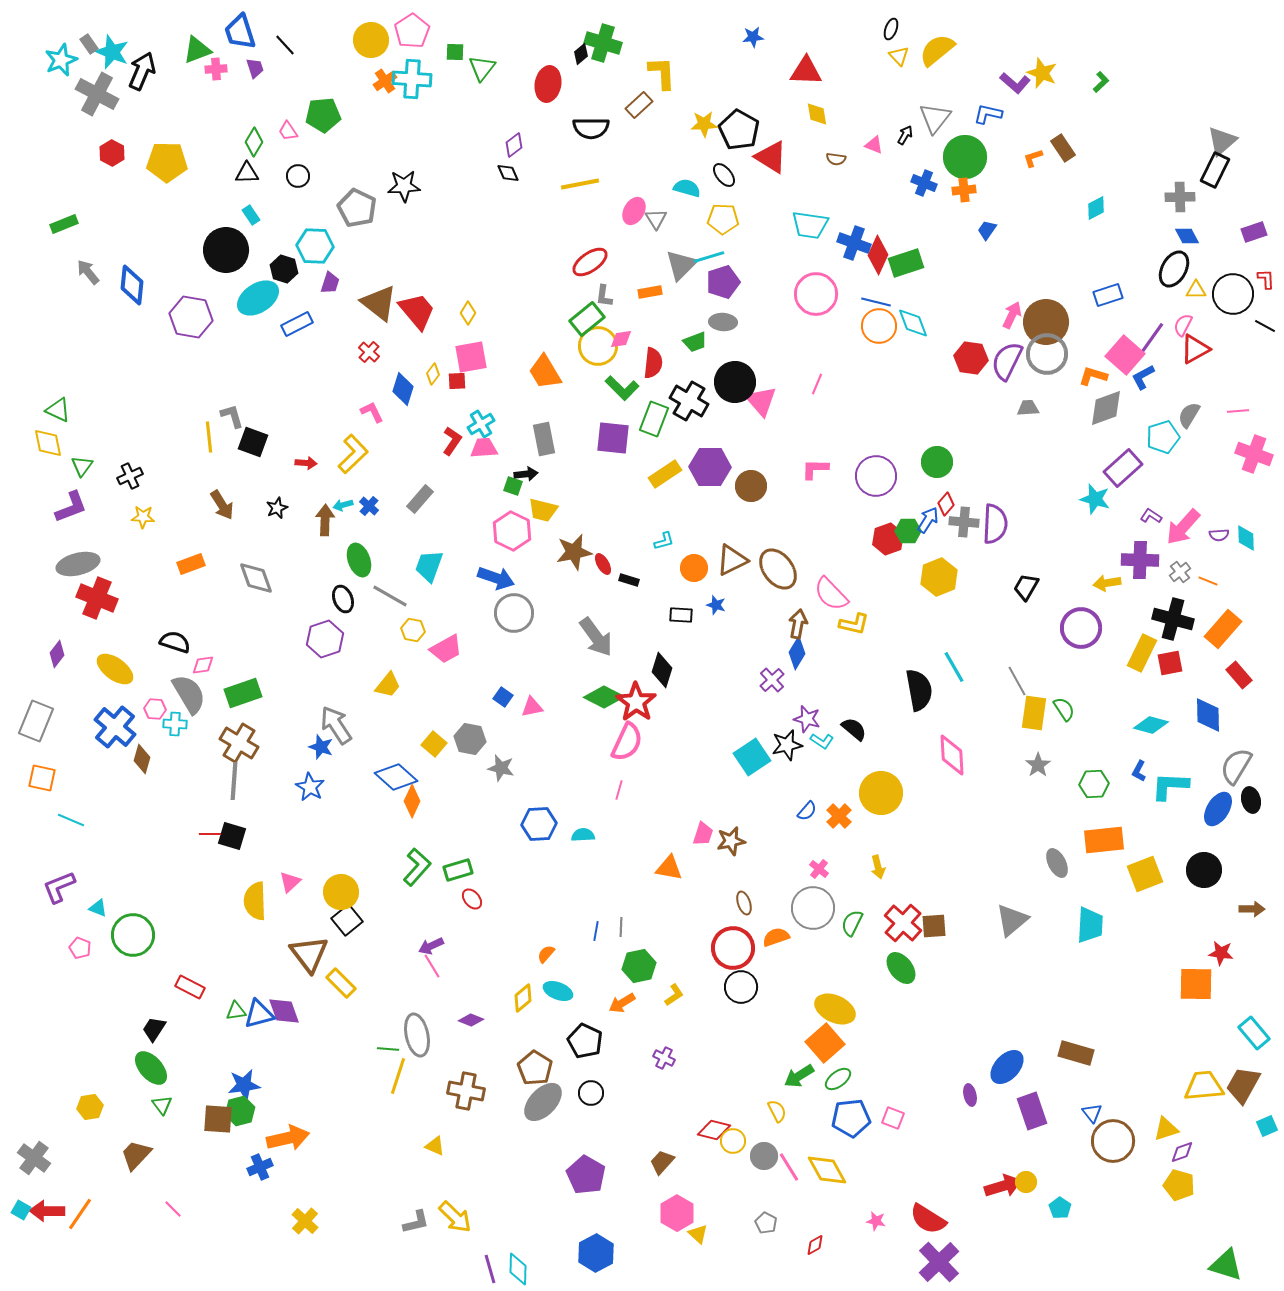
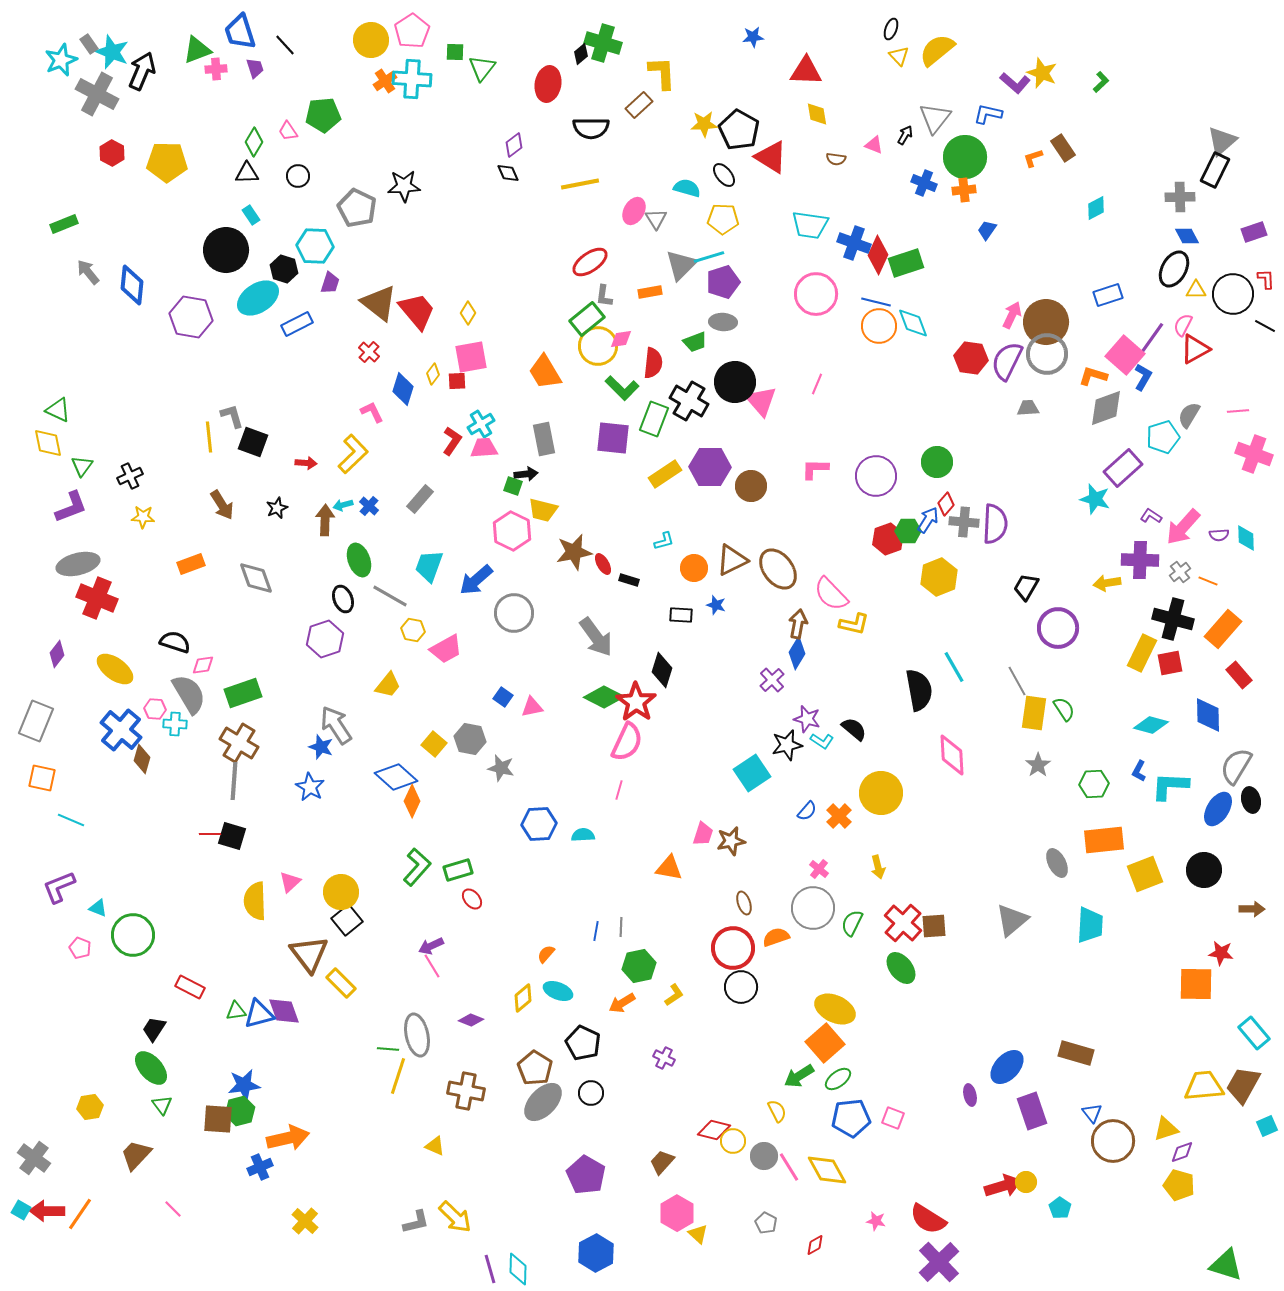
blue L-shape at (1143, 377): rotated 148 degrees clockwise
blue arrow at (496, 578): moved 20 px left, 2 px down; rotated 120 degrees clockwise
purple circle at (1081, 628): moved 23 px left
blue cross at (115, 727): moved 6 px right, 3 px down
cyan square at (752, 757): moved 16 px down
black pentagon at (585, 1041): moved 2 px left, 2 px down
